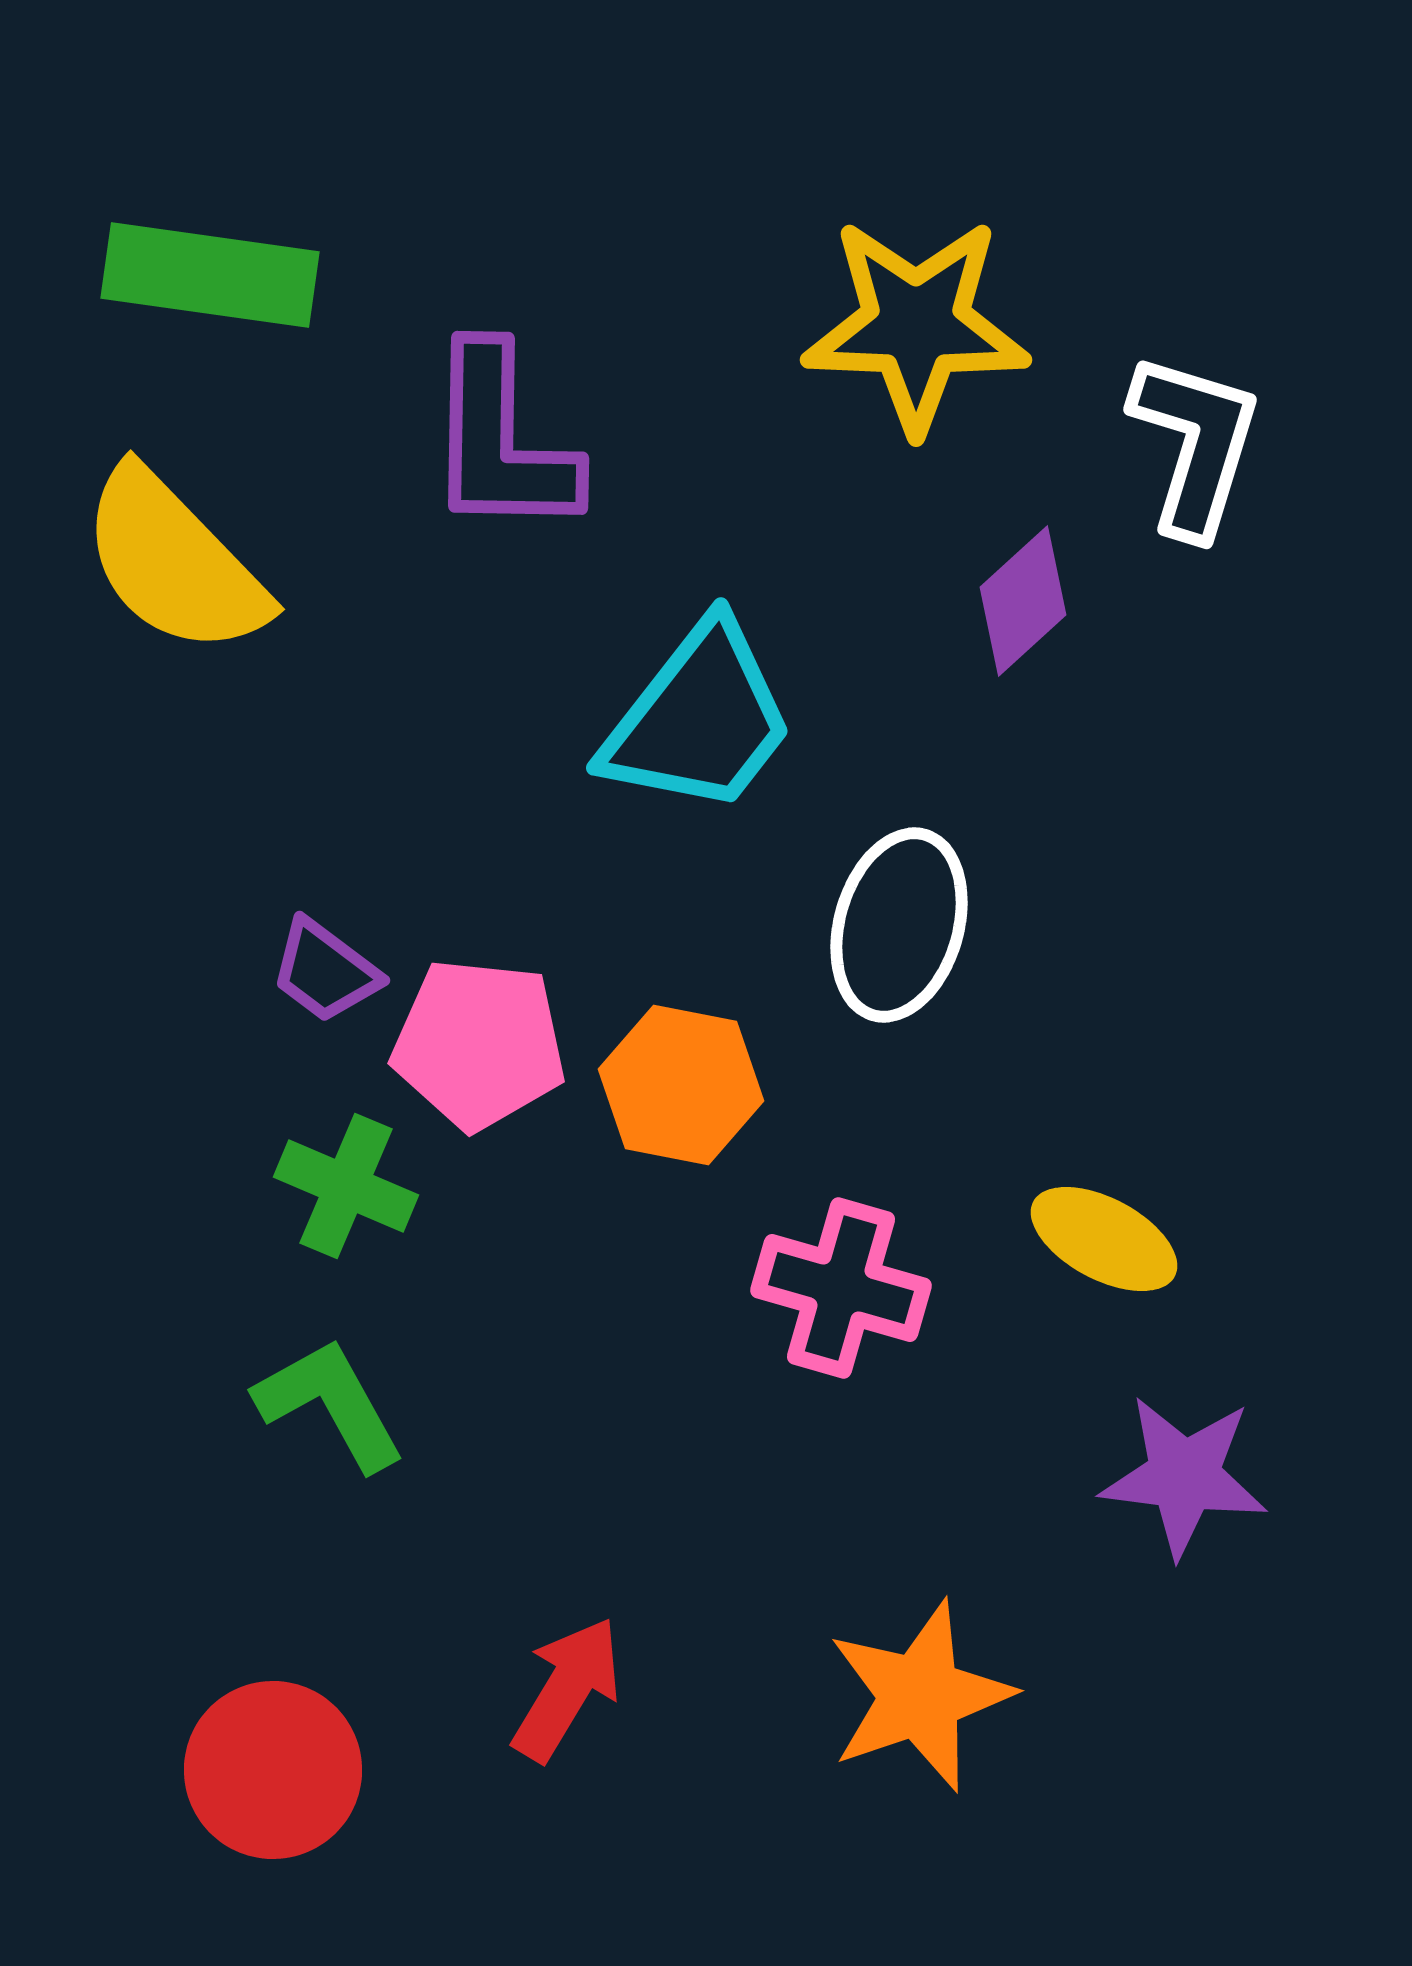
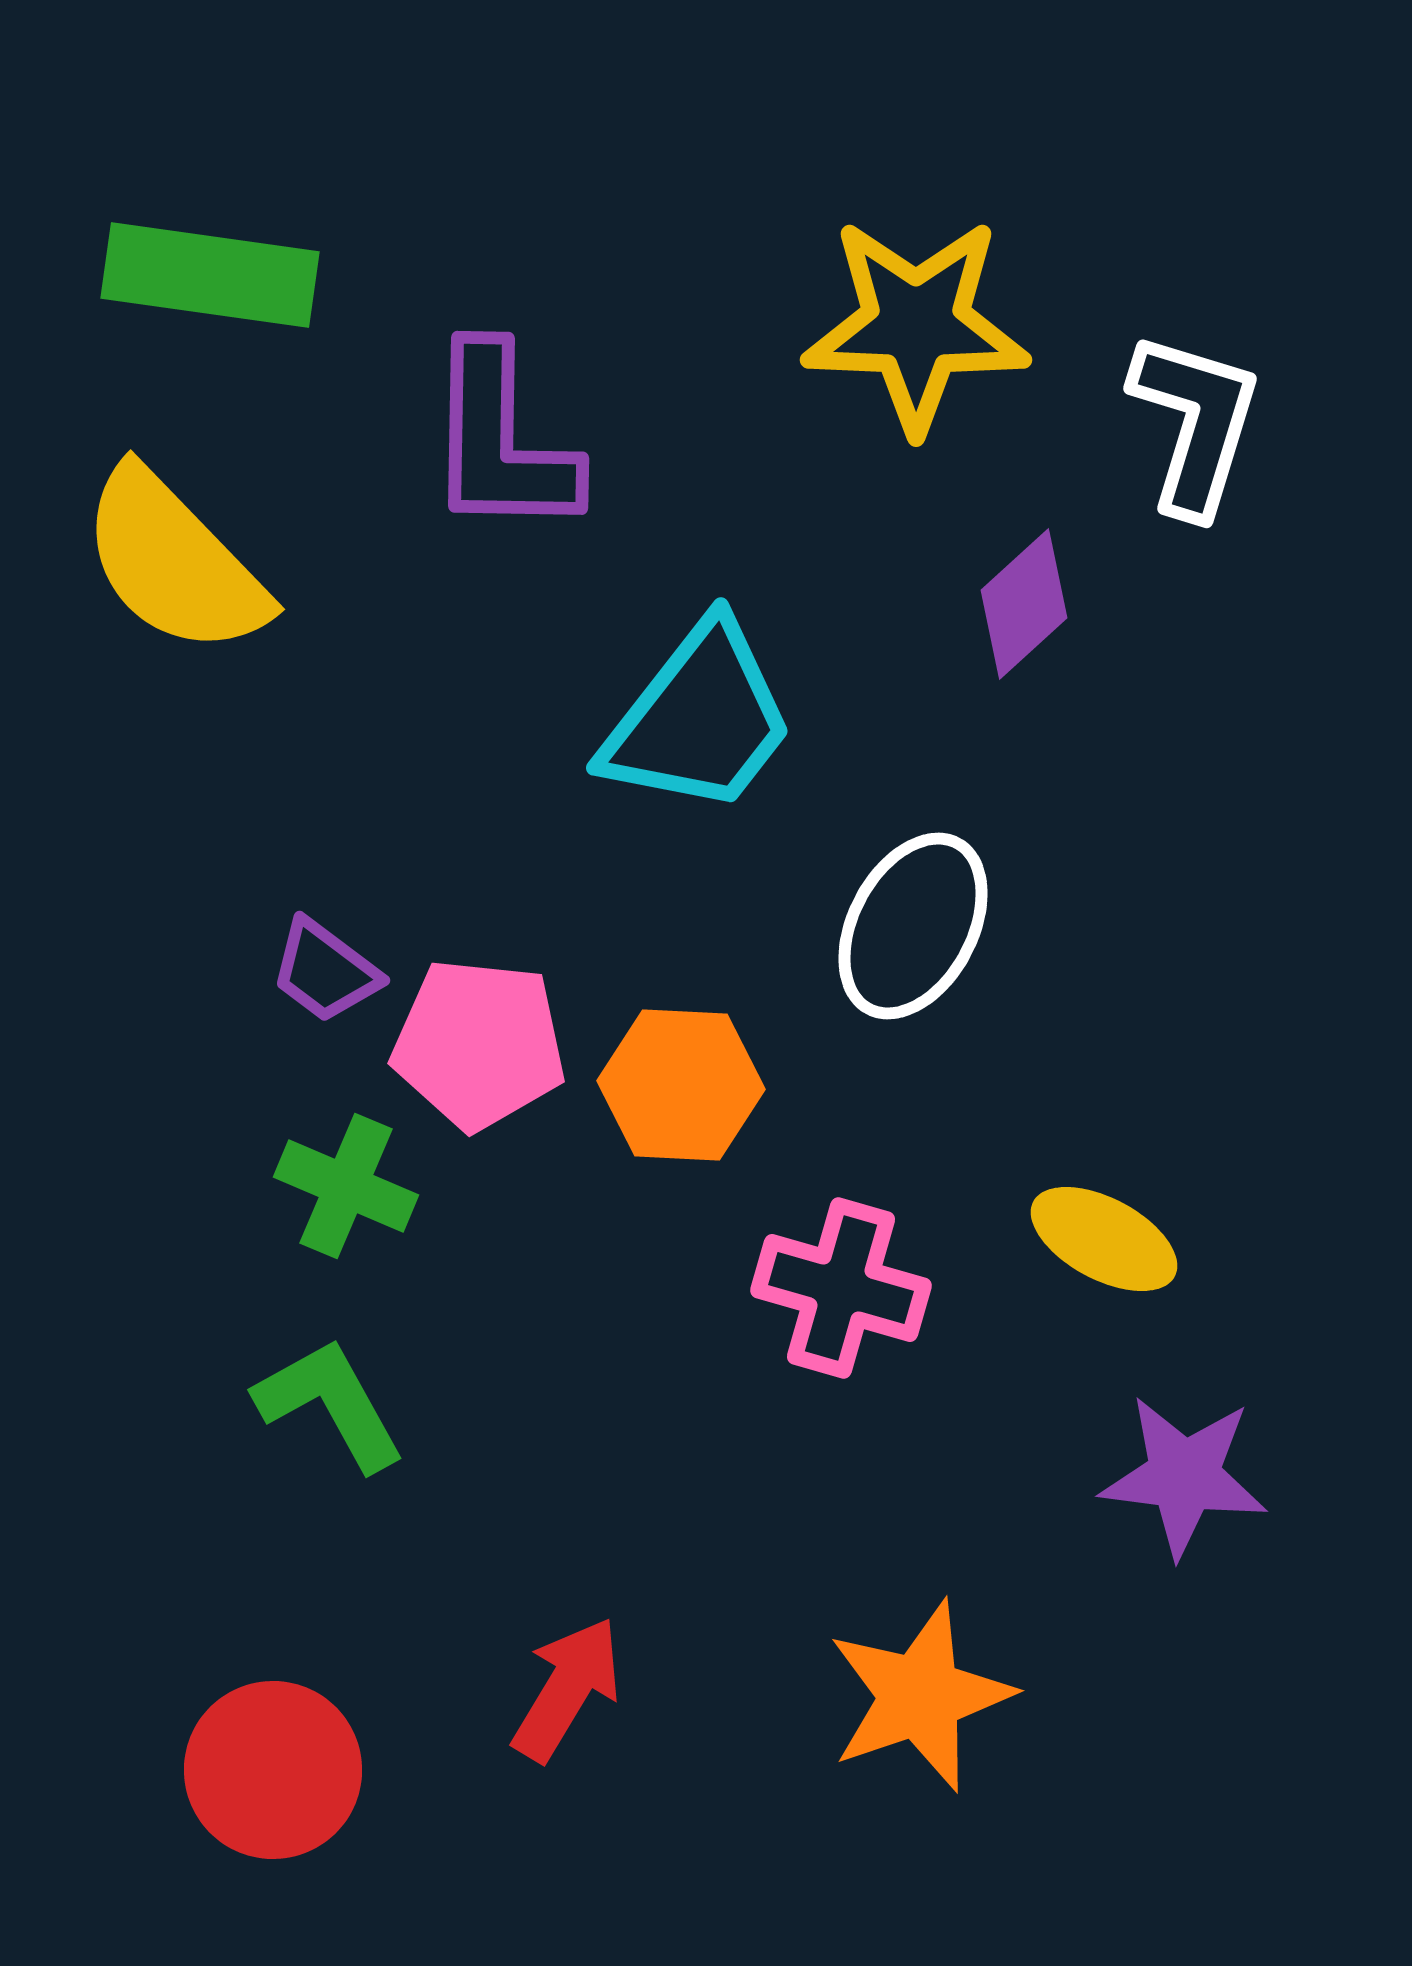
white L-shape: moved 21 px up
purple diamond: moved 1 px right, 3 px down
white ellipse: moved 14 px right, 1 px down; rotated 12 degrees clockwise
orange hexagon: rotated 8 degrees counterclockwise
